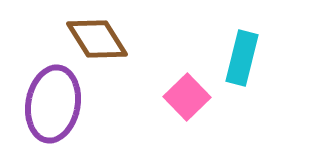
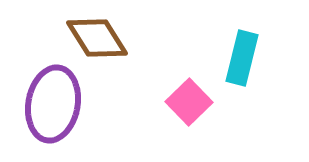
brown diamond: moved 1 px up
pink square: moved 2 px right, 5 px down
